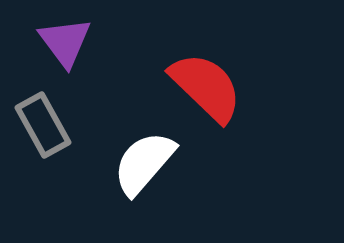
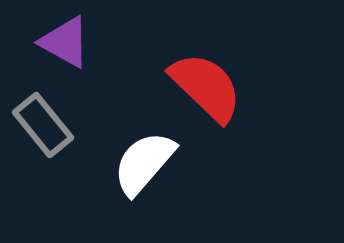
purple triangle: rotated 24 degrees counterclockwise
gray rectangle: rotated 10 degrees counterclockwise
